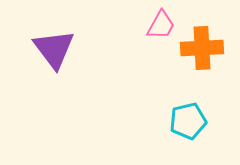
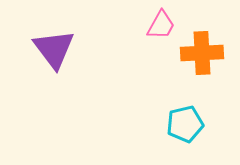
orange cross: moved 5 px down
cyan pentagon: moved 3 px left, 3 px down
